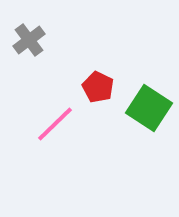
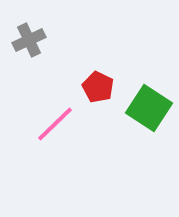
gray cross: rotated 12 degrees clockwise
